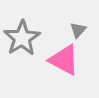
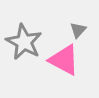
gray star: moved 2 px right, 4 px down; rotated 12 degrees counterclockwise
